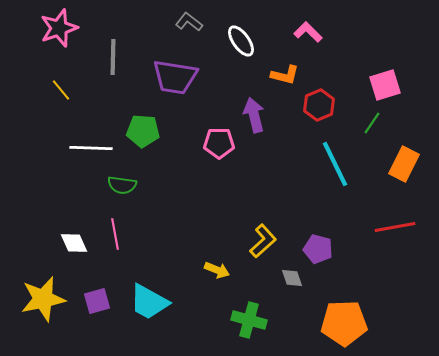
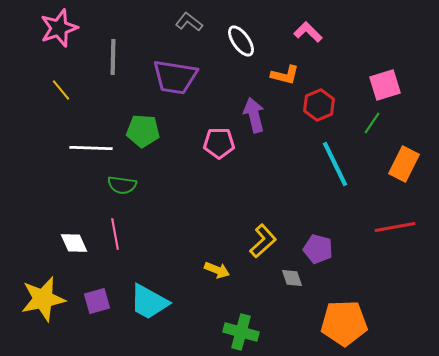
green cross: moved 8 px left, 12 px down
